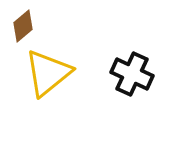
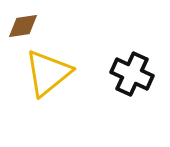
brown diamond: rotated 32 degrees clockwise
